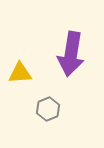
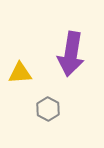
gray hexagon: rotated 10 degrees counterclockwise
